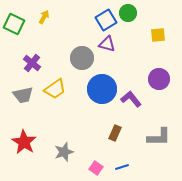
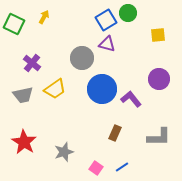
blue line: rotated 16 degrees counterclockwise
